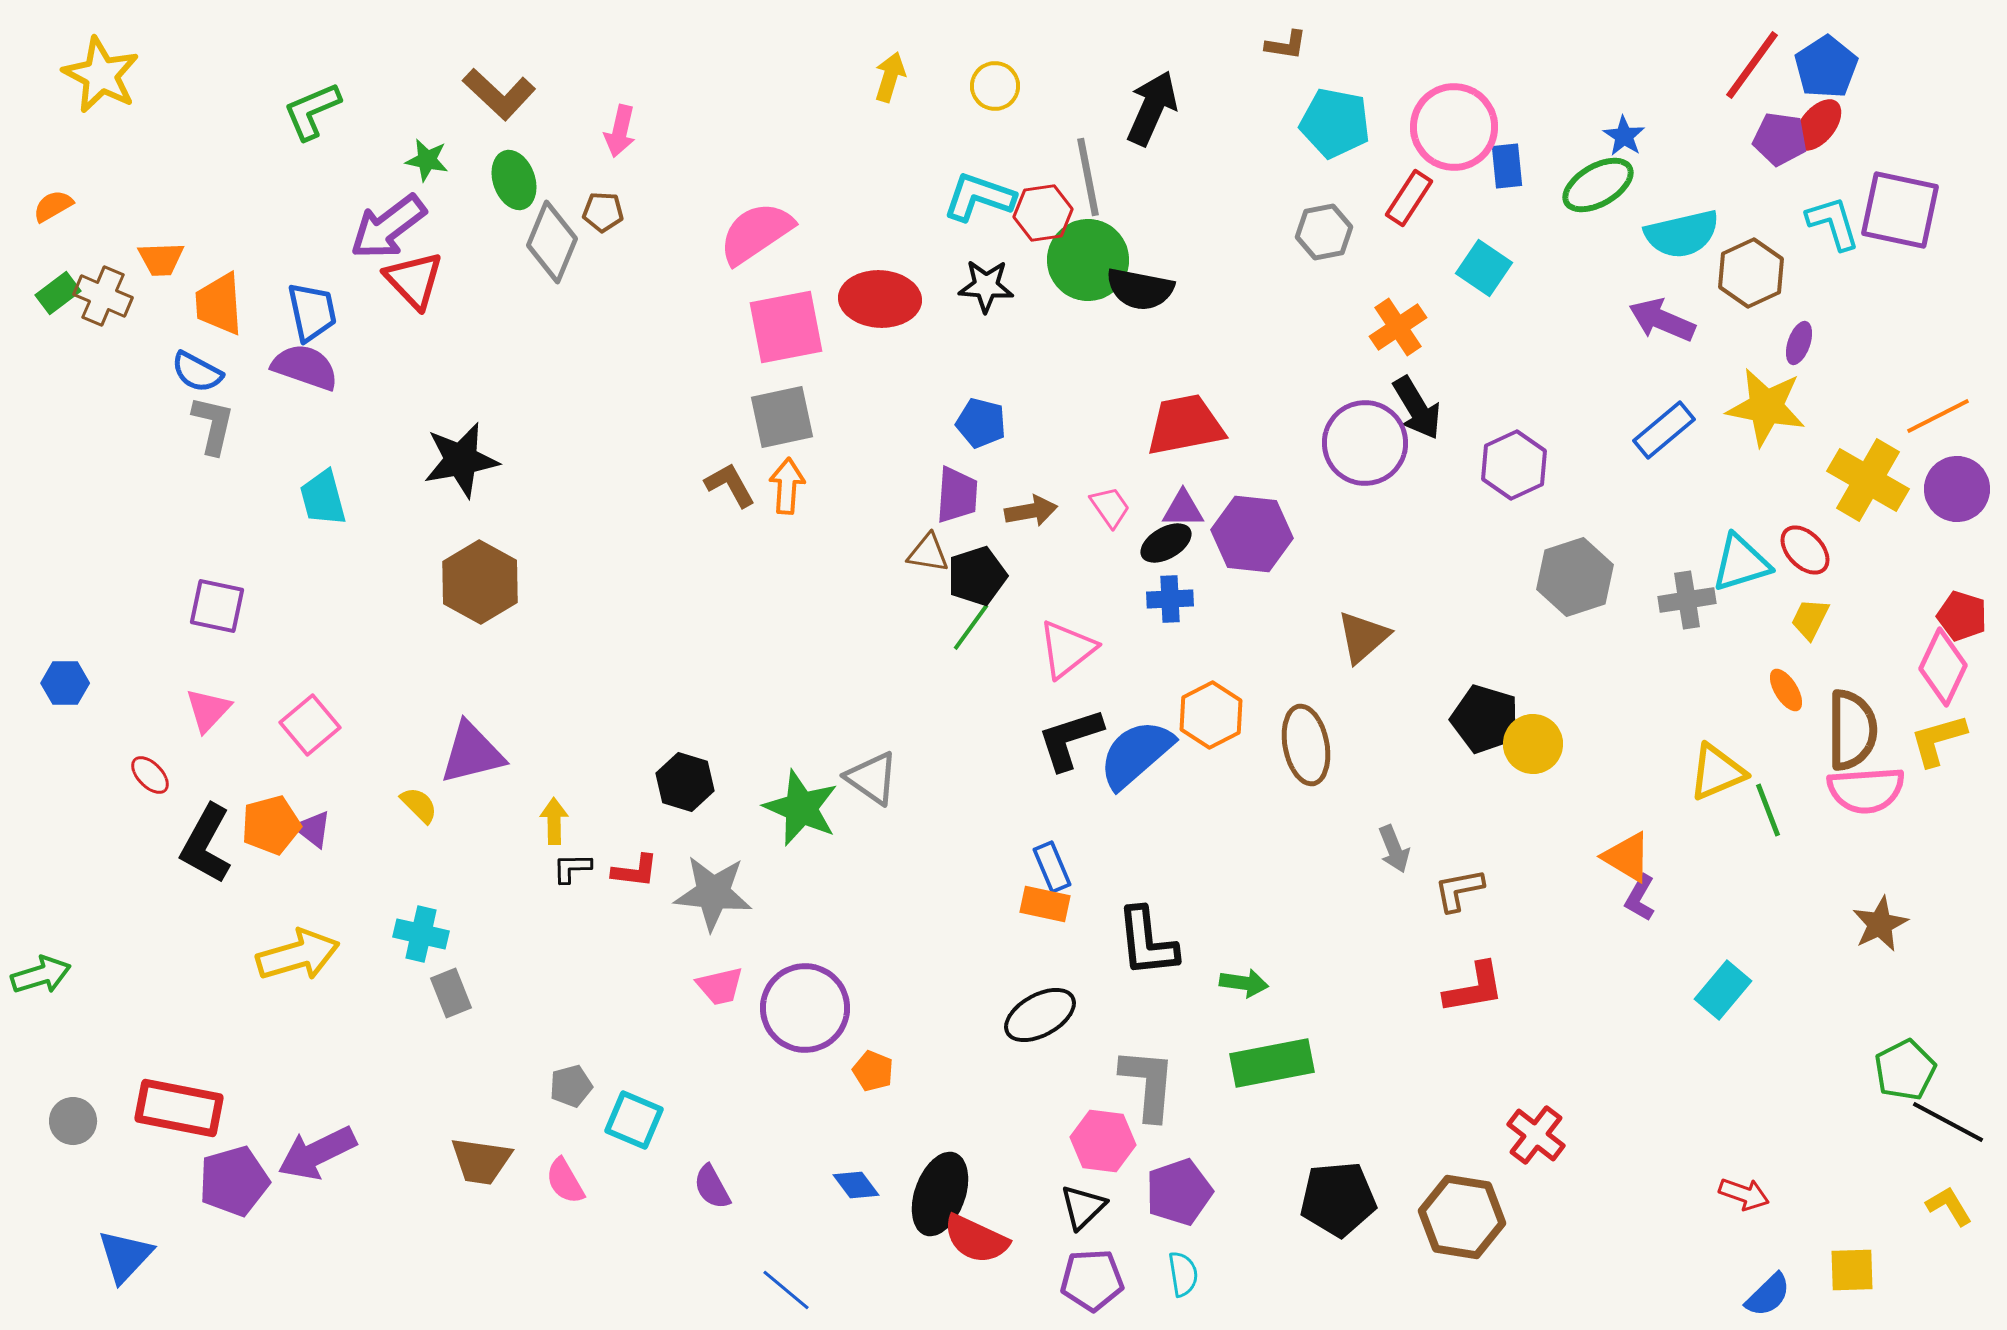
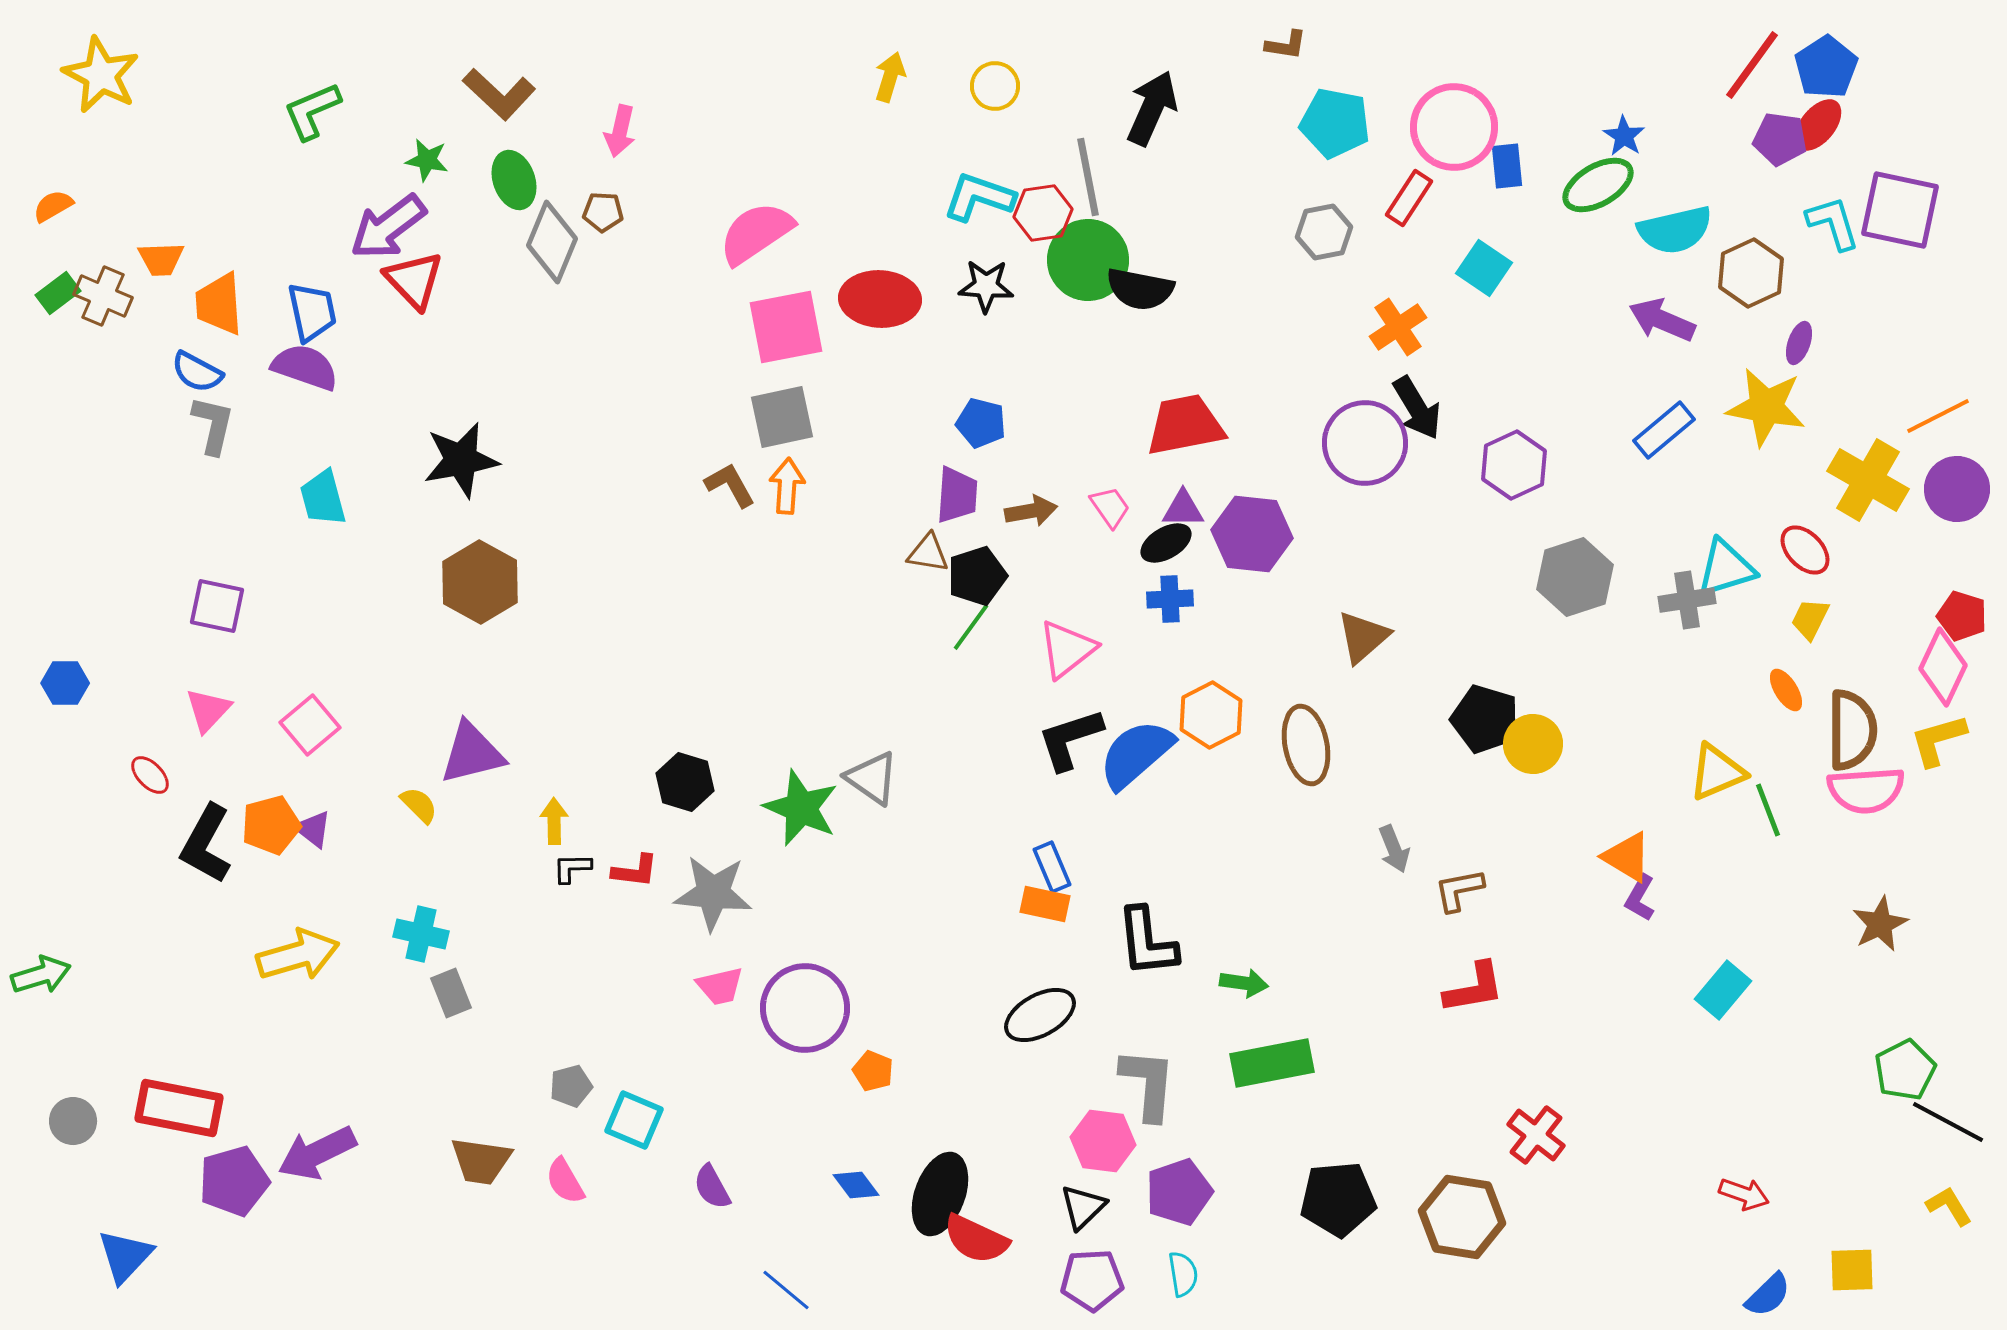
cyan semicircle at (1682, 234): moved 7 px left, 4 px up
cyan triangle at (1741, 563): moved 15 px left, 5 px down
